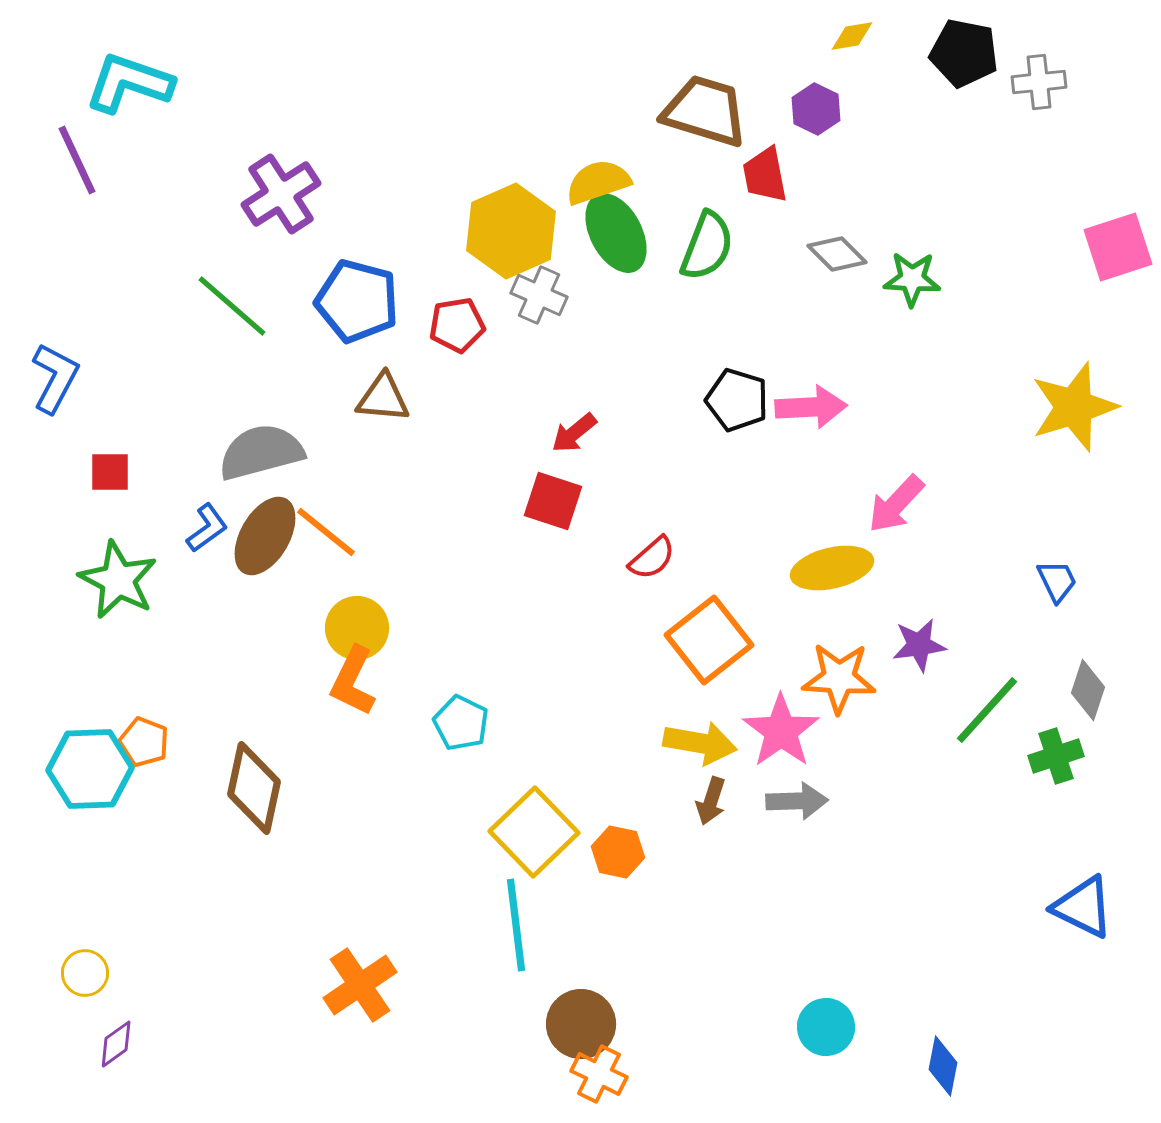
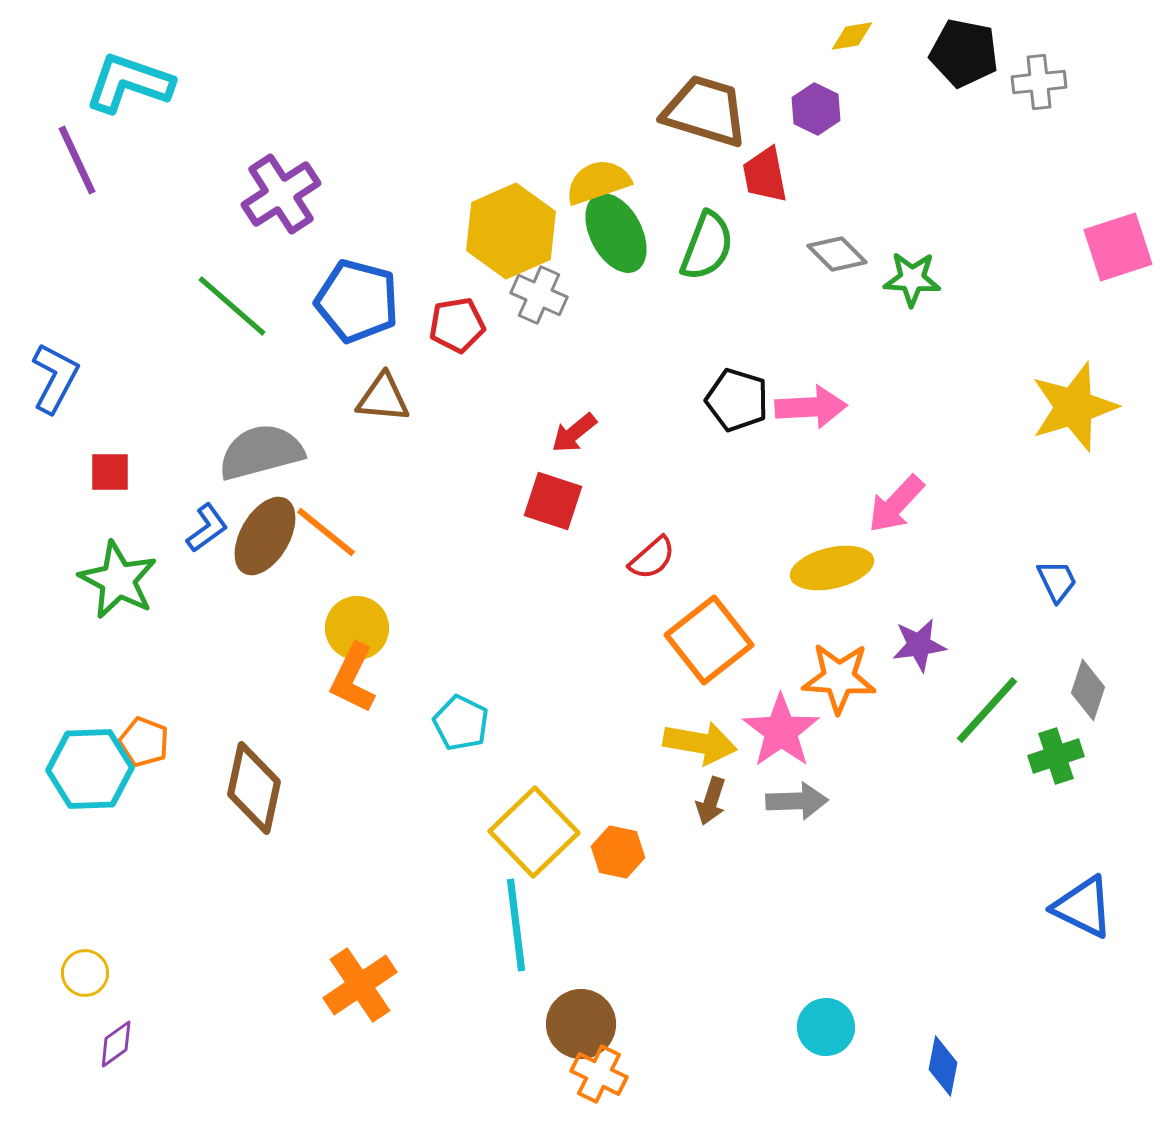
orange L-shape at (353, 681): moved 3 px up
